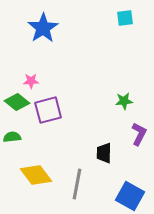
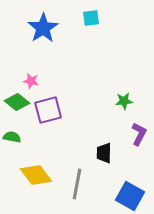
cyan square: moved 34 px left
pink star: rotated 14 degrees clockwise
green semicircle: rotated 18 degrees clockwise
